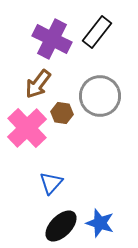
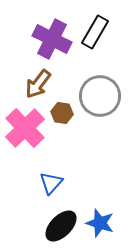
black rectangle: moved 2 px left; rotated 8 degrees counterclockwise
pink cross: moved 2 px left
